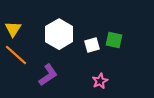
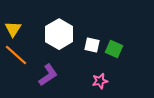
green square: moved 9 px down; rotated 12 degrees clockwise
white square: rotated 28 degrees clockwise
pink star: rotated 14 degrees clockwise
